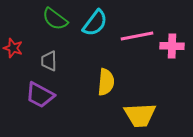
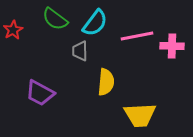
red star: moved 18 px up; rotated 24 degrees clockwise
gray trapezoid: moved 31 px right, 10 px up
purple trapezoid: moved 2 px up
